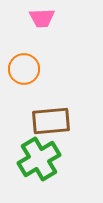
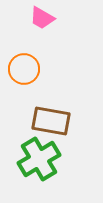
pink trapezoid: rotated 32 degrees clockwise
brown rectangle: rotated 15 degrees clockwise
